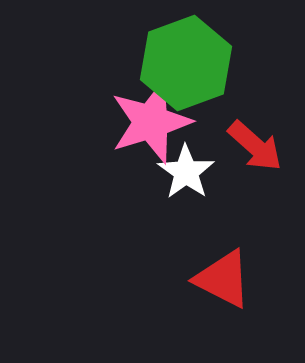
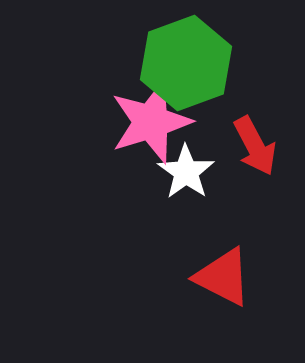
red arrow: rotated 20 degrees clockwise
red triangle: moved 2 px up
